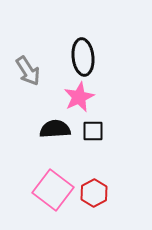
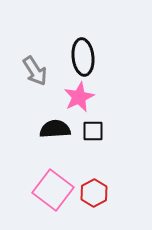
gray arrow: moved 7 px right
